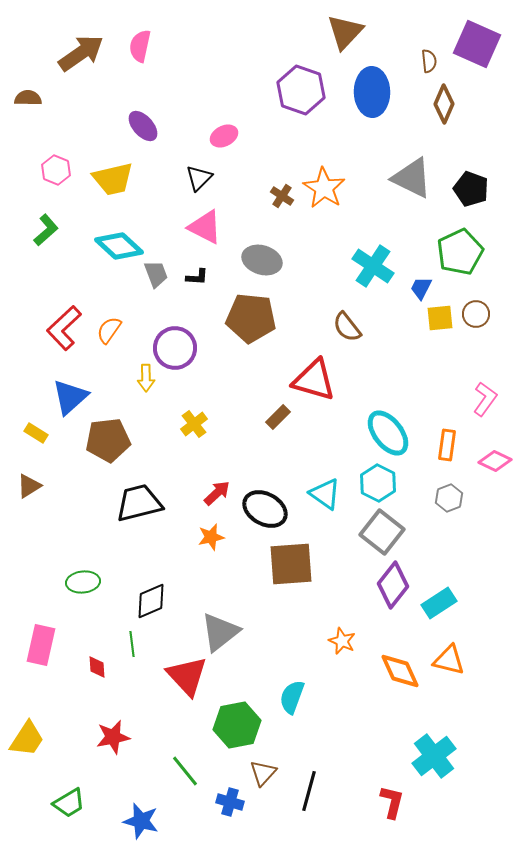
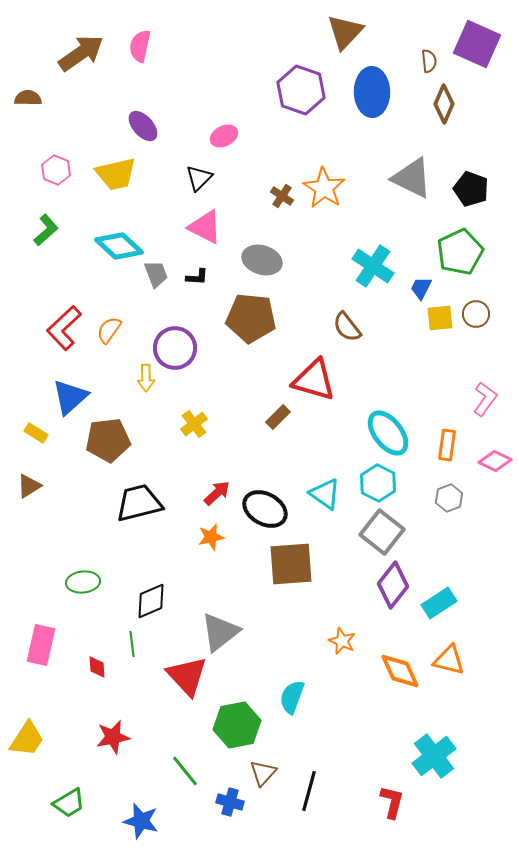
yellow trapezoid at (113, 179): moved 3 px right, 5 px up
